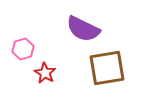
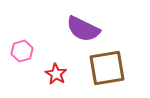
pink hexagon: moved 1 px left, 2 px down
red star: moved 11 px right, 1 px down
